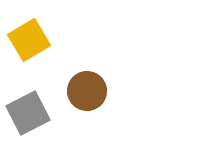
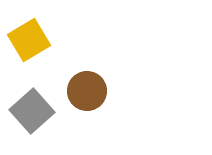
gray square: moved 4 px right, 2 px up; rotated 15 degrees counterclockwise
